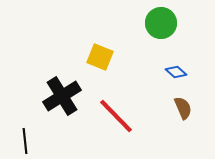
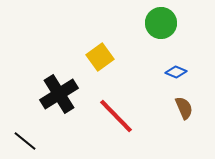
yellow square: rotated 32 degrees clockwise
blue diamond: rotated 20 degrees counterclockwise
black cross: moved 3 px left, 2 px up
brown semicircle: moved 1 px right
black line: rotated 45 degrees counterclockwise
